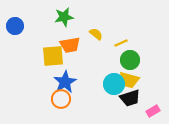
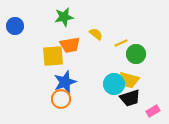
green circle: moved 6 px right, 6 px up
blue star: rotated 10 degrees clockwise
